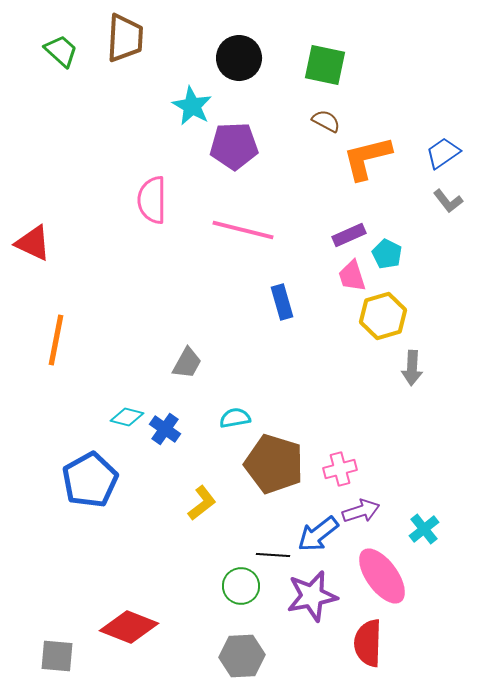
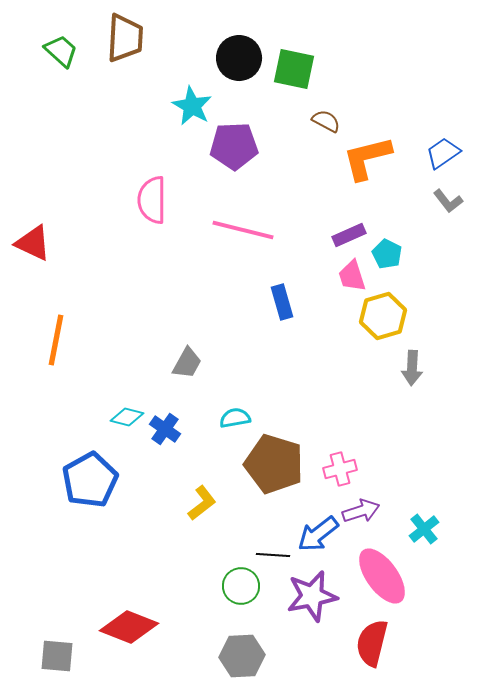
green square: moved 31 px left, 4 px down
red semicircle: moved 4 px right; rotated 12 degrees clockwise
